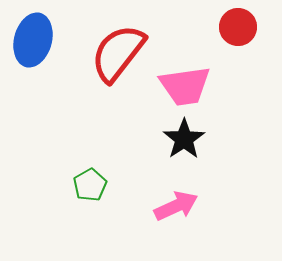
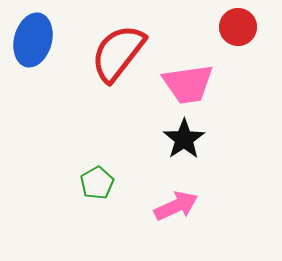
pink trapezoid: moved 3 px right, 2 px up
green pentagon: moved 7 px right, 2 px up
